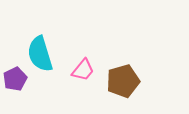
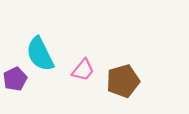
cyan semicircle: rotated 9 degrees counterclockwise
